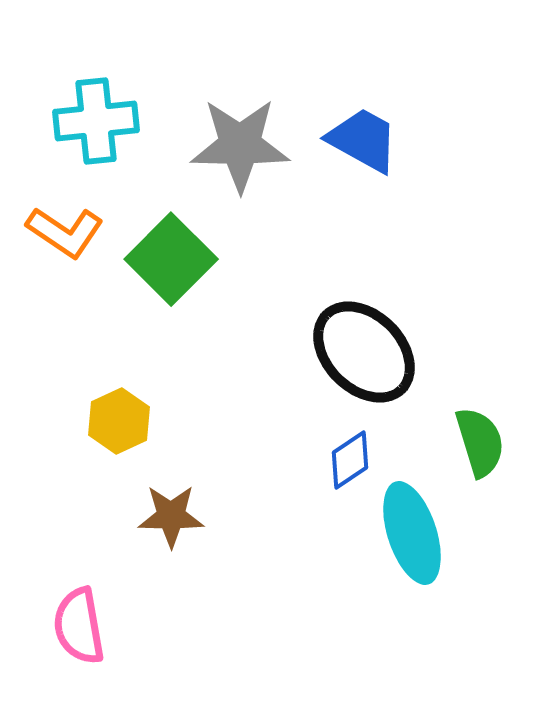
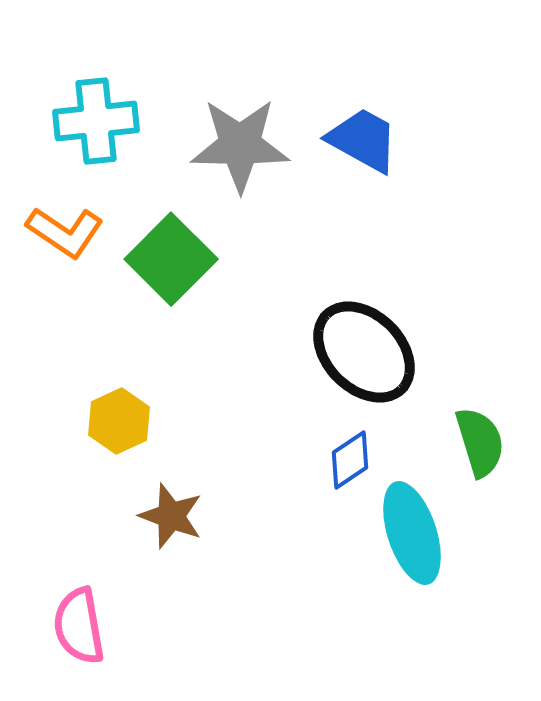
brown star: rotated 20 degrees clockwise
